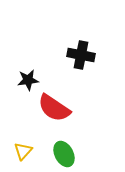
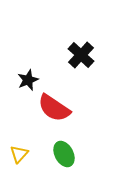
black cross: rotated 32 degrees clockwise
black star: rotated 15 degrees counterclockwise
yellow triangle: moved 4 px left, 3 px down
